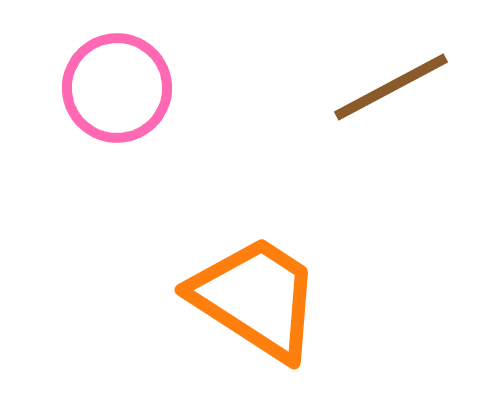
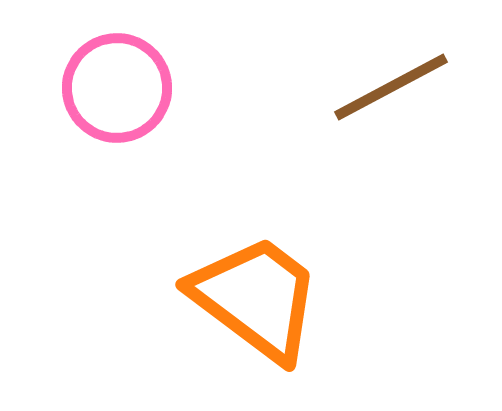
orange trapezoid: rotated 4 degrees clockwise
